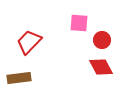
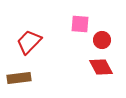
pink square: moved 1 px right, 1 px down
